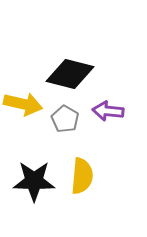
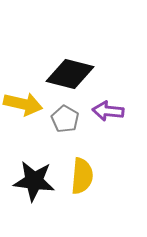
black star: rotated 6 degrees clockwise
